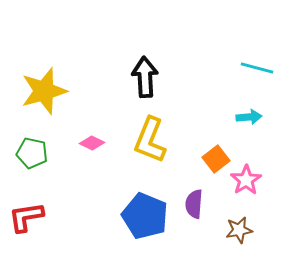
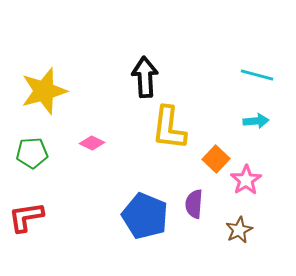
cyan line: moved 7 px down
cyan arrow: moved 7 px right, 4 px down
yellow L-shape: moved 19 px right, 12 px up; rotated 15 degrees counterclockwise
green pentagon: rotated 16 degrees counterclockwise
orange square: rotated 8 degrees counterclockwise
brown star: rotated 16 degrees counterclockwise
